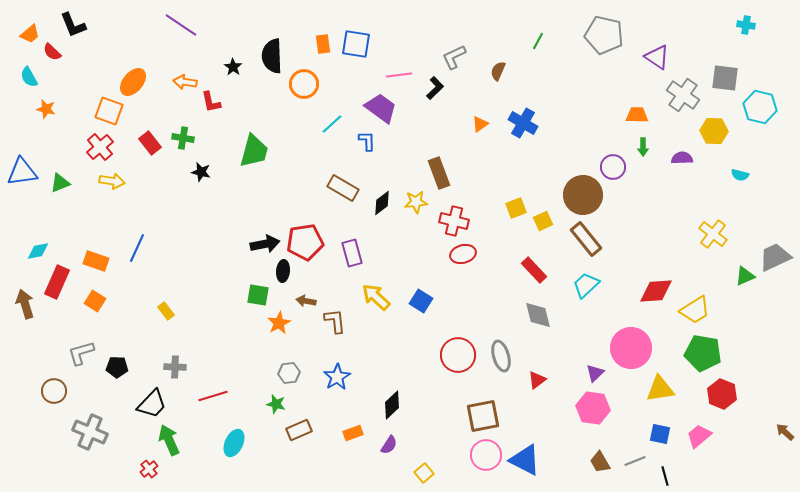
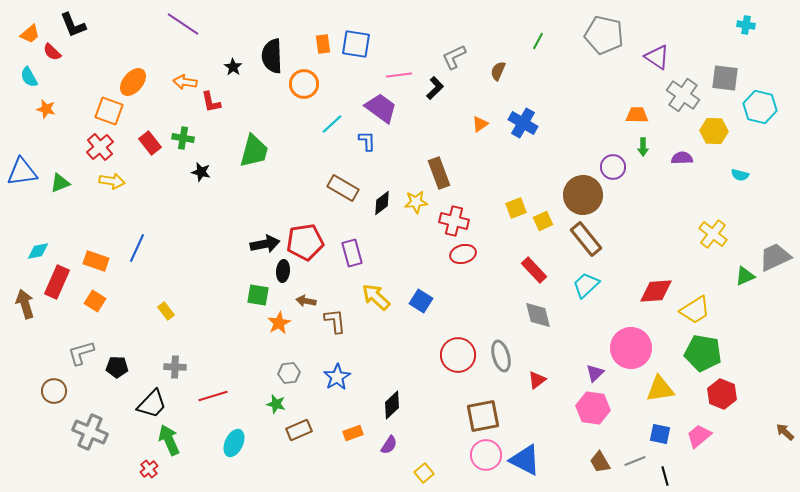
purple line at (181, 25): moved 2 px right, 1 px up
